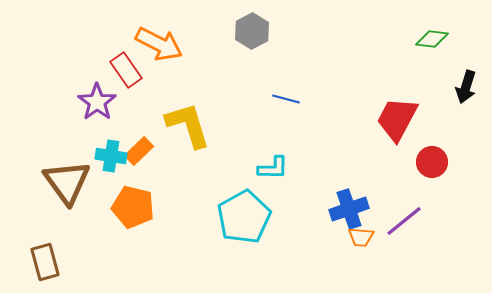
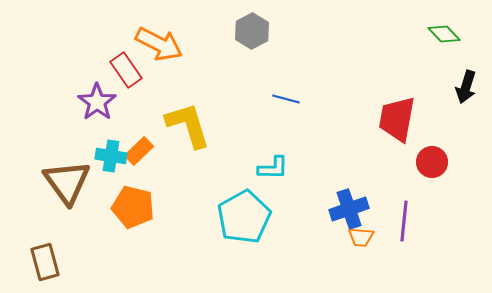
green diamond: moved 12 px right, 5 px up; rotated 40 degrees clockwise
red trapezoid: rotated 18 degrees counterclockwise
purple line: rotated 45 degrees counterclockwise
